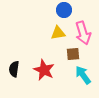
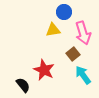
blue circle: moved 2 px down
yellow triangle: moved 5 px left, 3 px up
brown square: rotated 32 degrees counterclockwise
black semicircle: moved 9 px right, 16 px down; rotated 133 degrees clockwise
